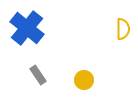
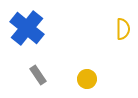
yellow circle: moved 3 px right, 1 px up
